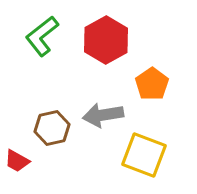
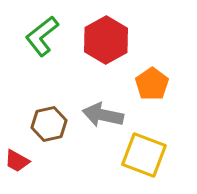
gray arrow: rotated 21 degrees clockwise
brown hexagon: moved 3 px left, 4 px up
